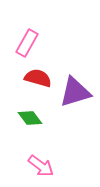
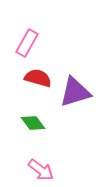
green diamond: moved 3 px right, 5 px down
pink arrow: moved 4 px down
